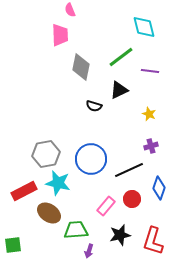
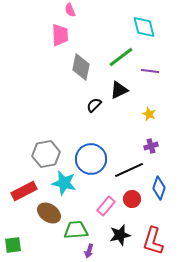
black semicircle: moved 1 px up; rotated 119 degrees clockwise
cyan star: moved 6 px right
